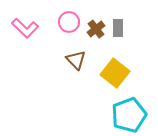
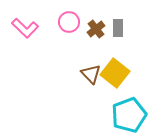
brown triangle: moved 15 px right, 14 px down
